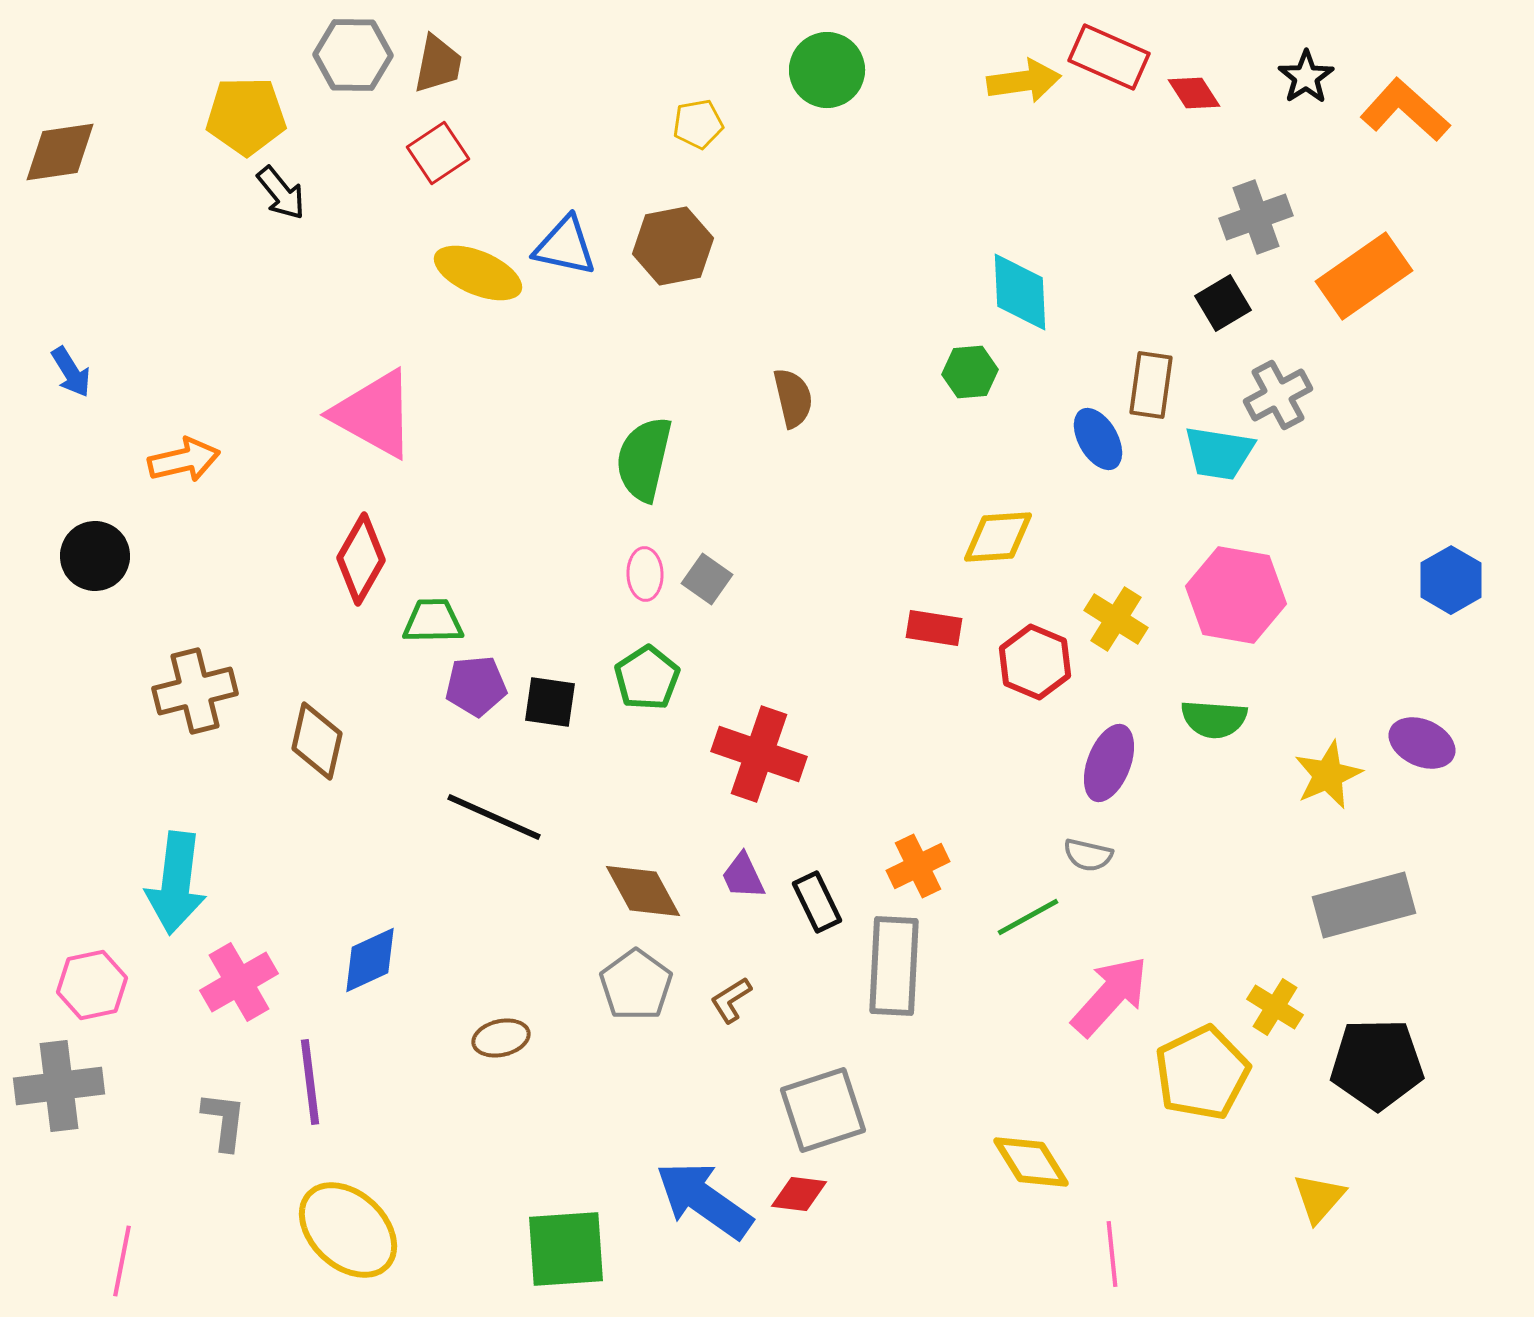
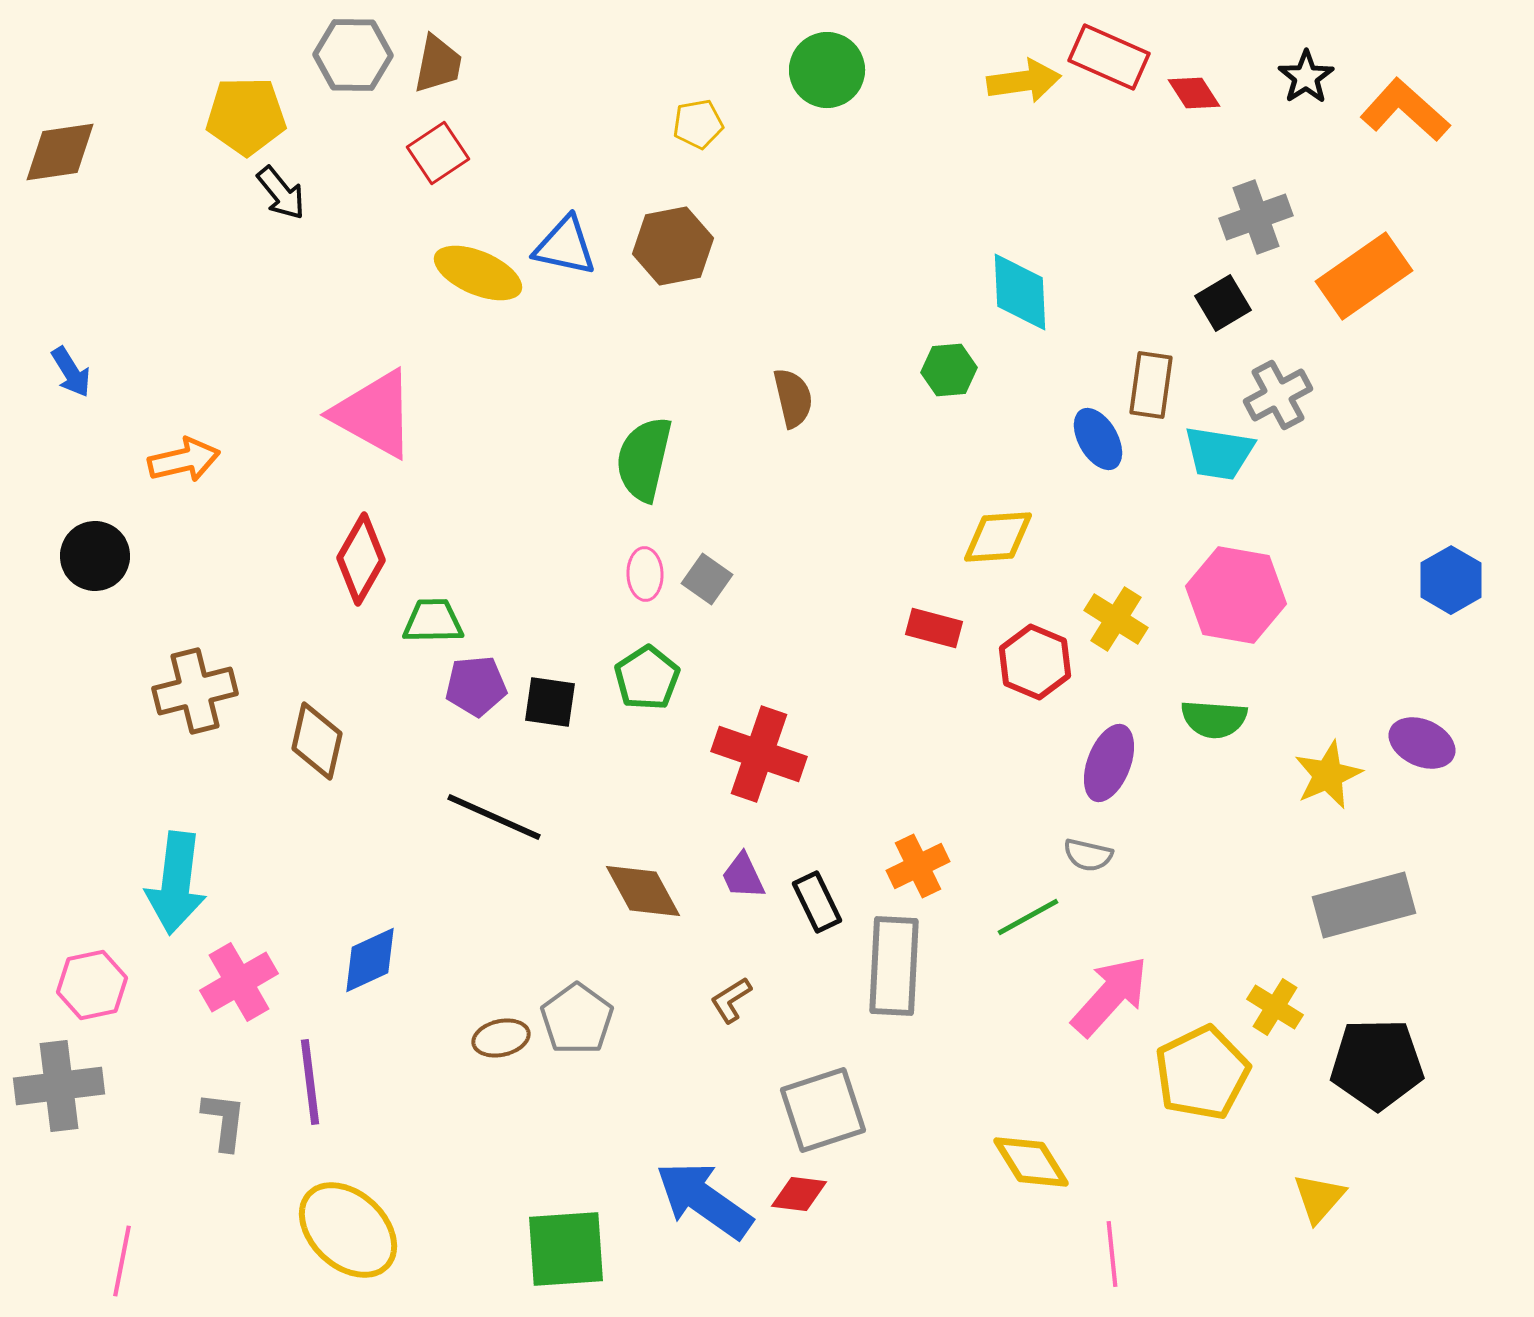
green hexagon at (970, 372): moved 21 px left, 2 px up
red rectangle at (934, 628): rotated 6 degrees clockwise
gray pentagon at (636, 985): moved 59 px left, 34 px down
